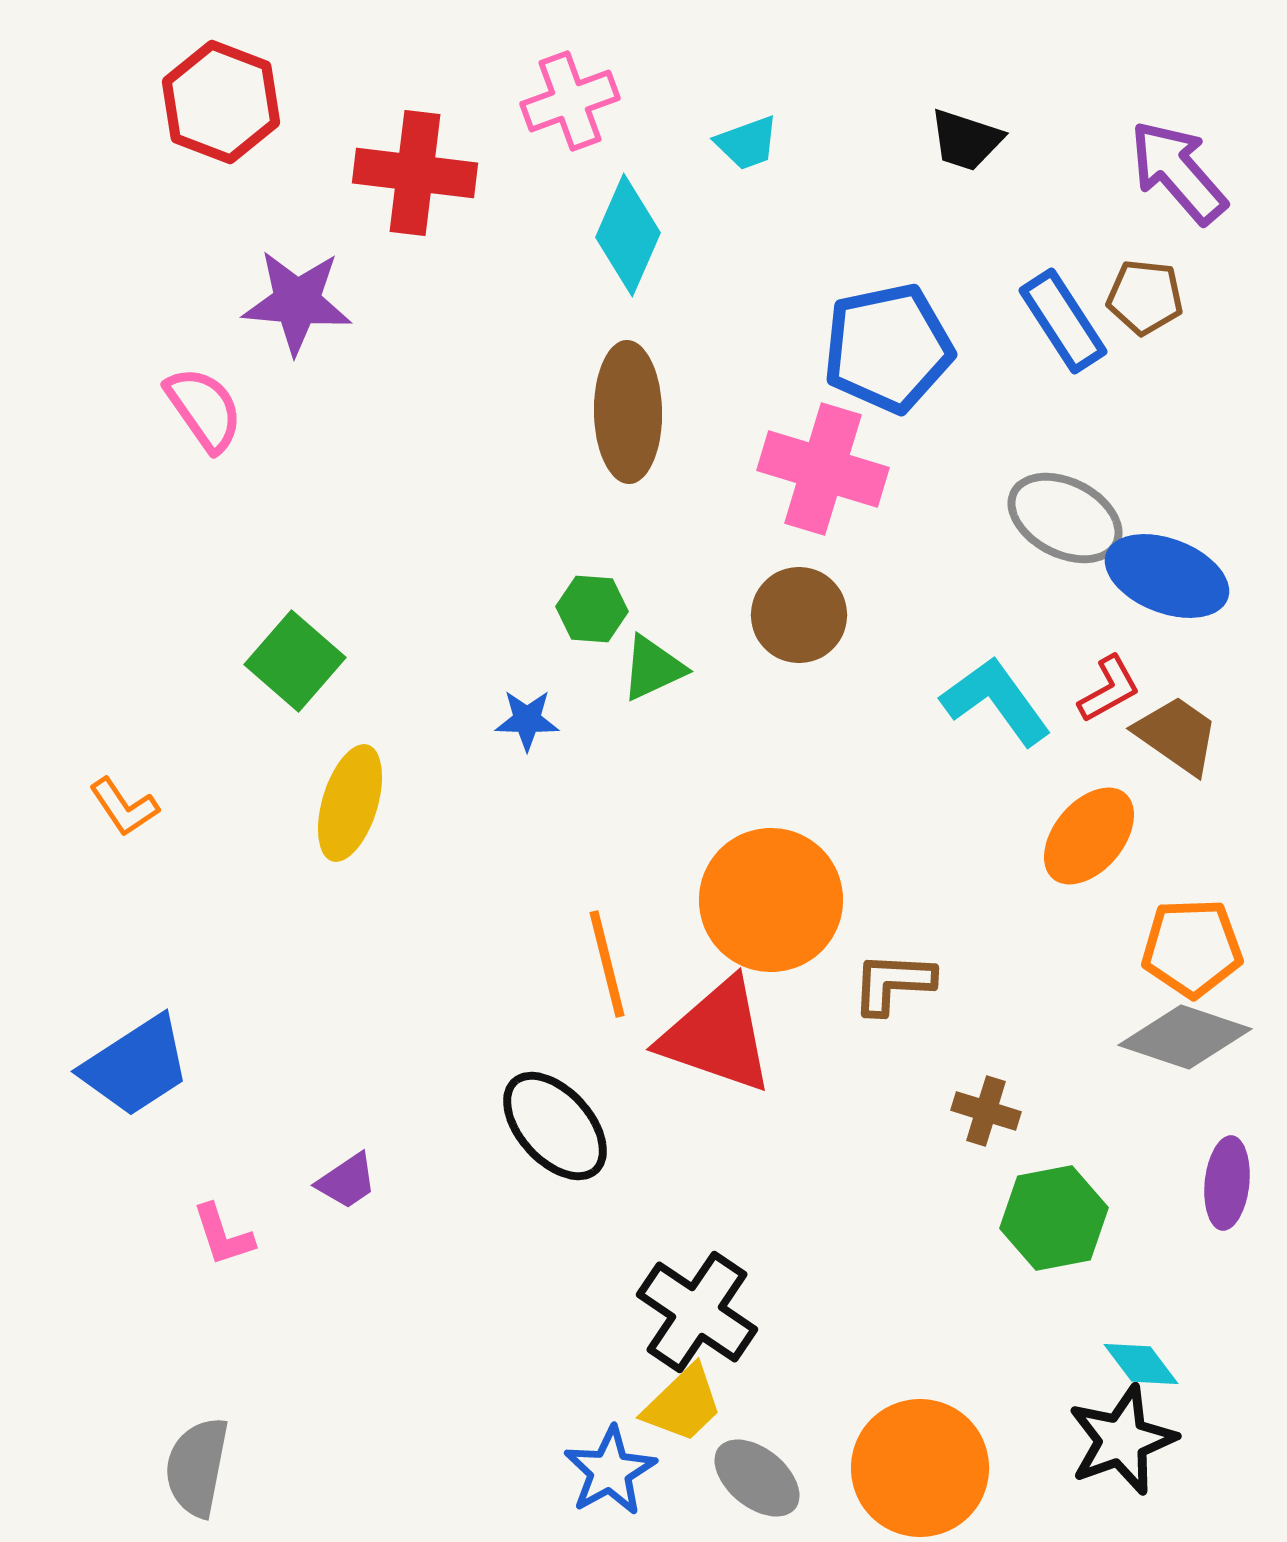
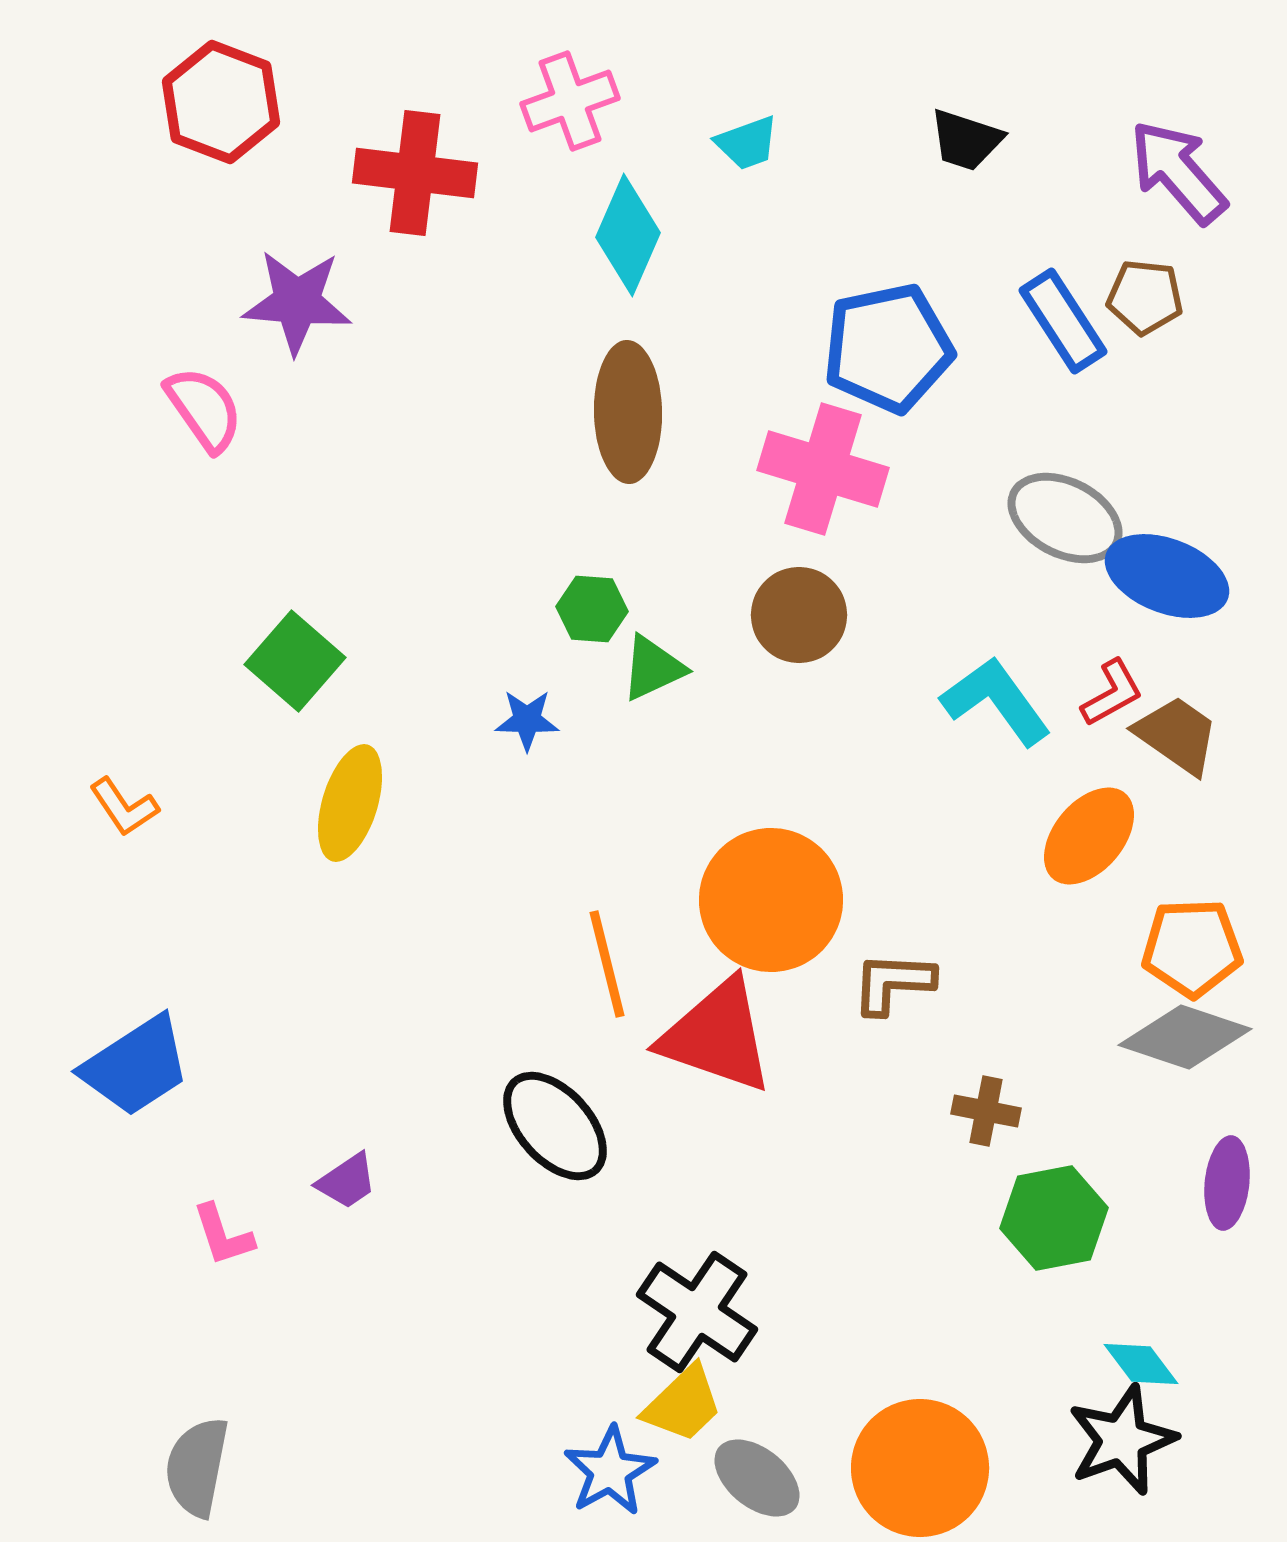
red L-shape at (1109, 689): moved 3 px right, 4 px down
brown cross at (986, 1111): rotated 6 degrees counterclockwise
